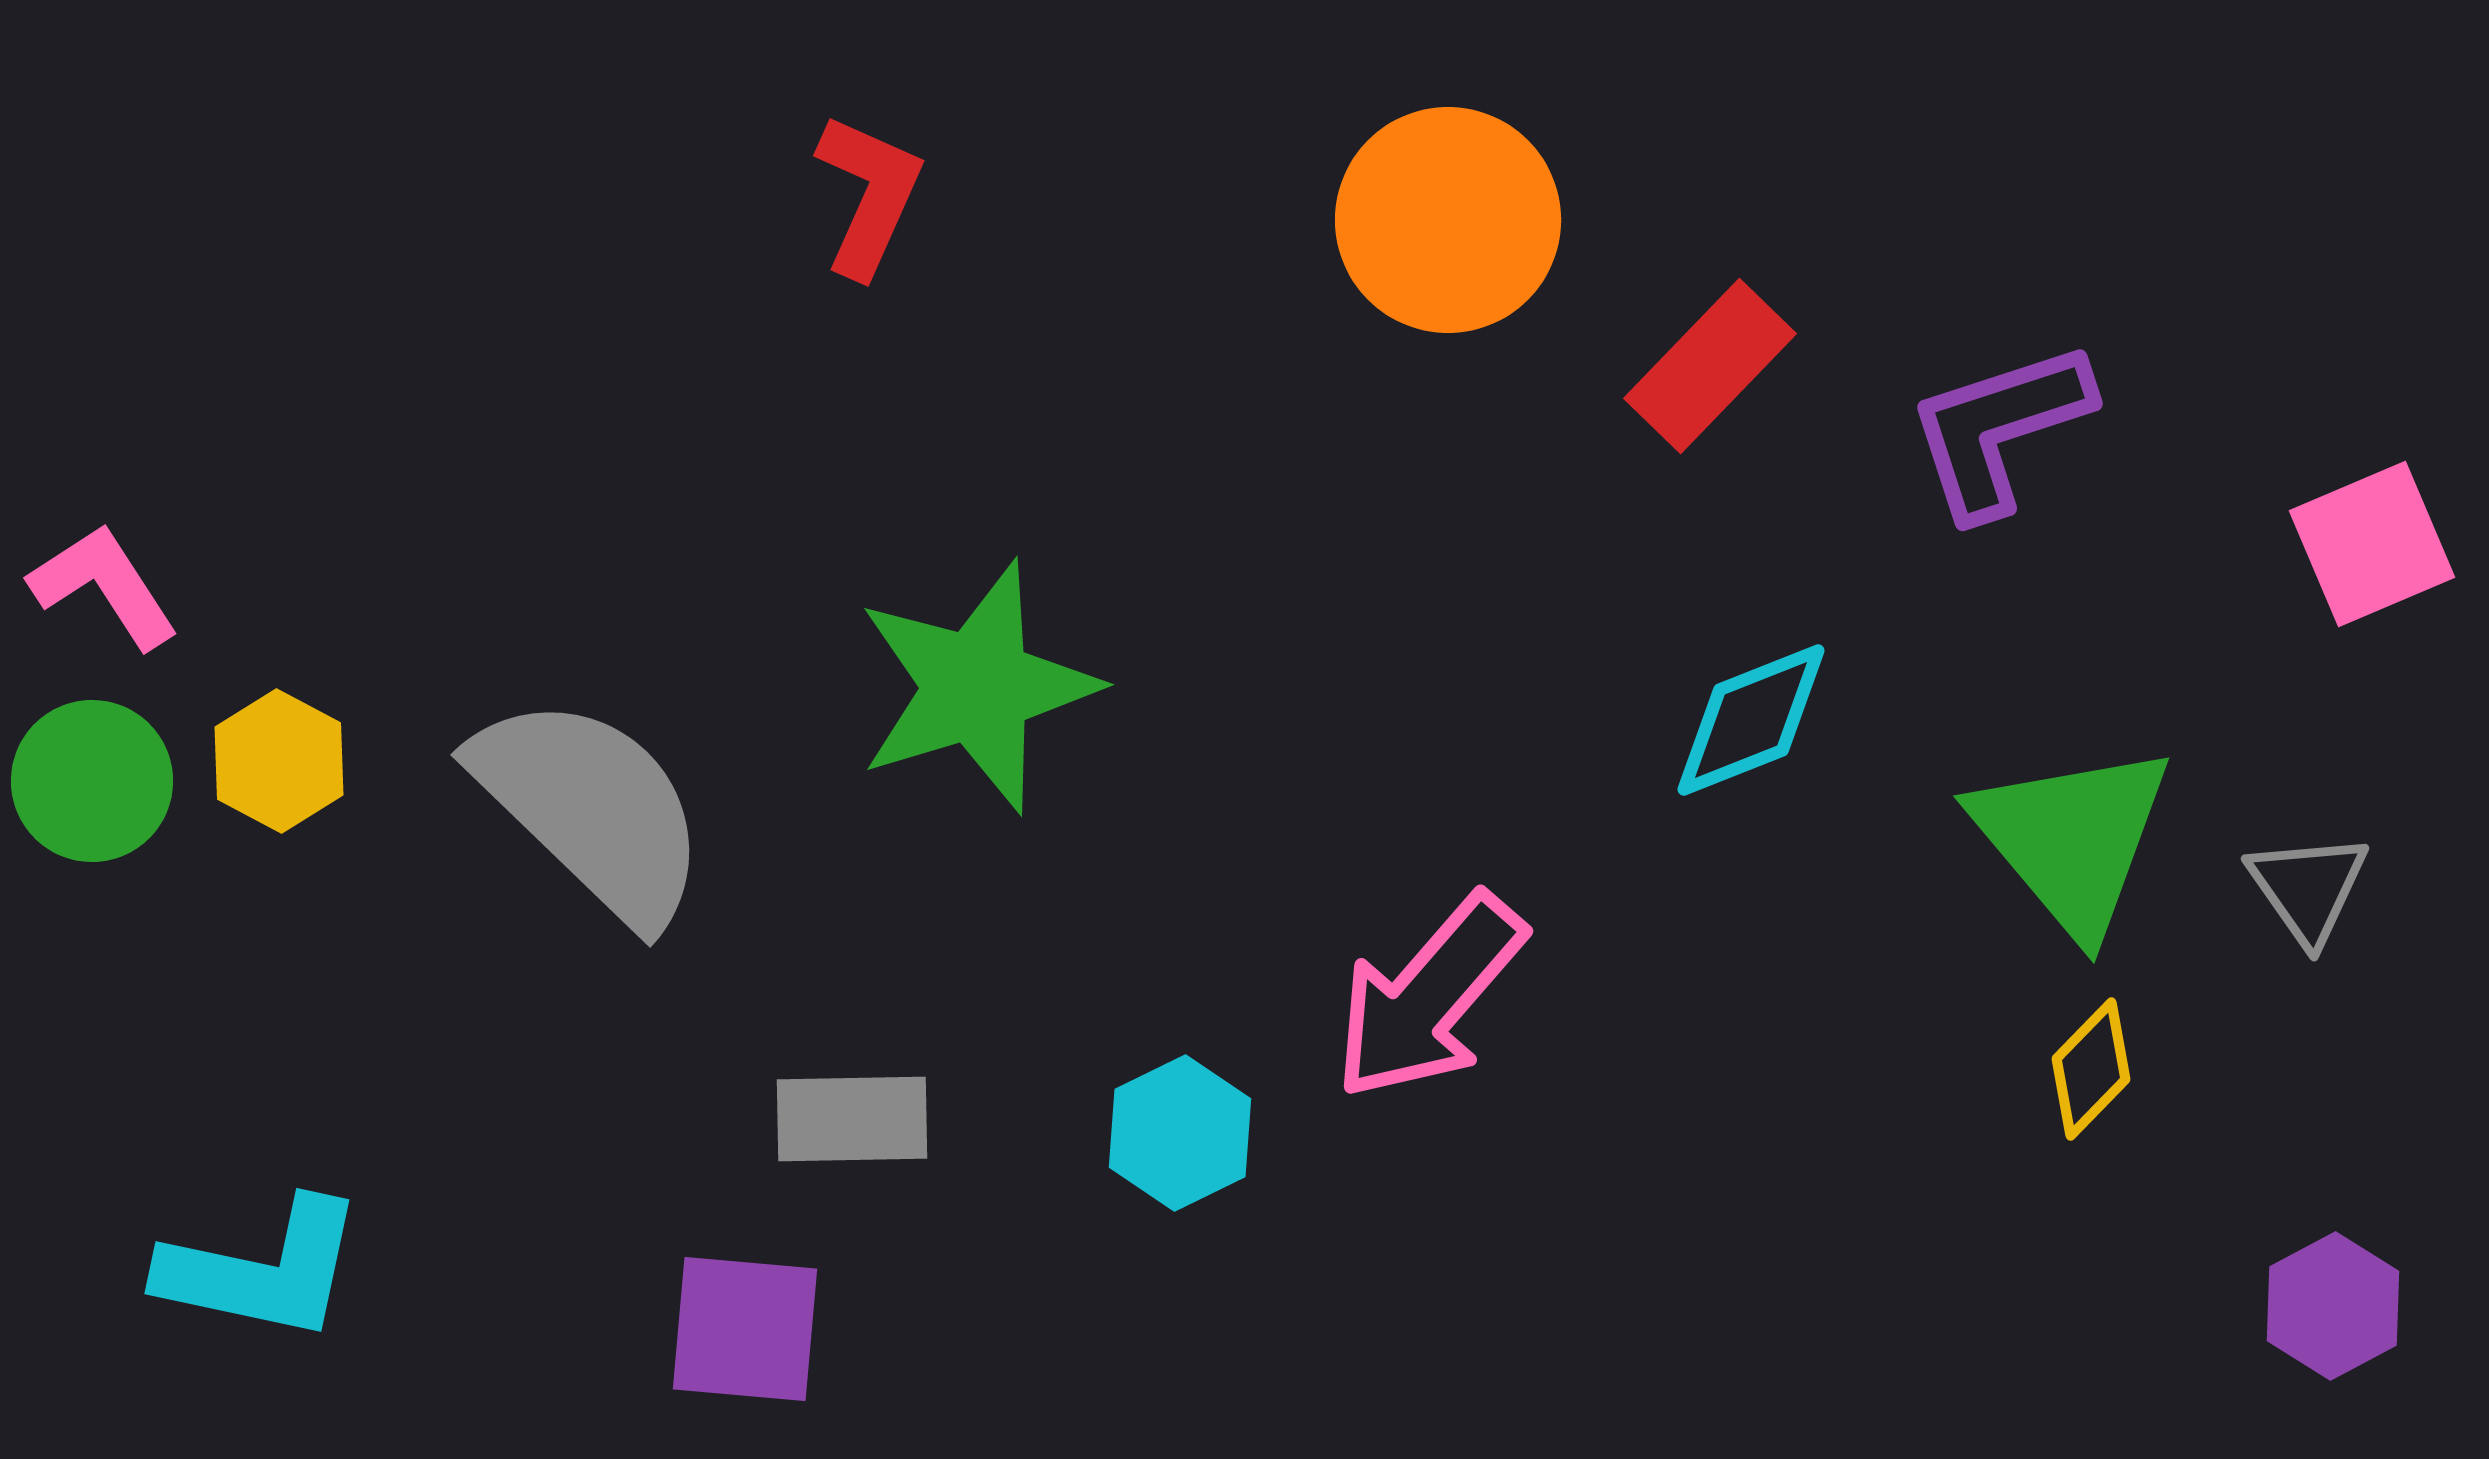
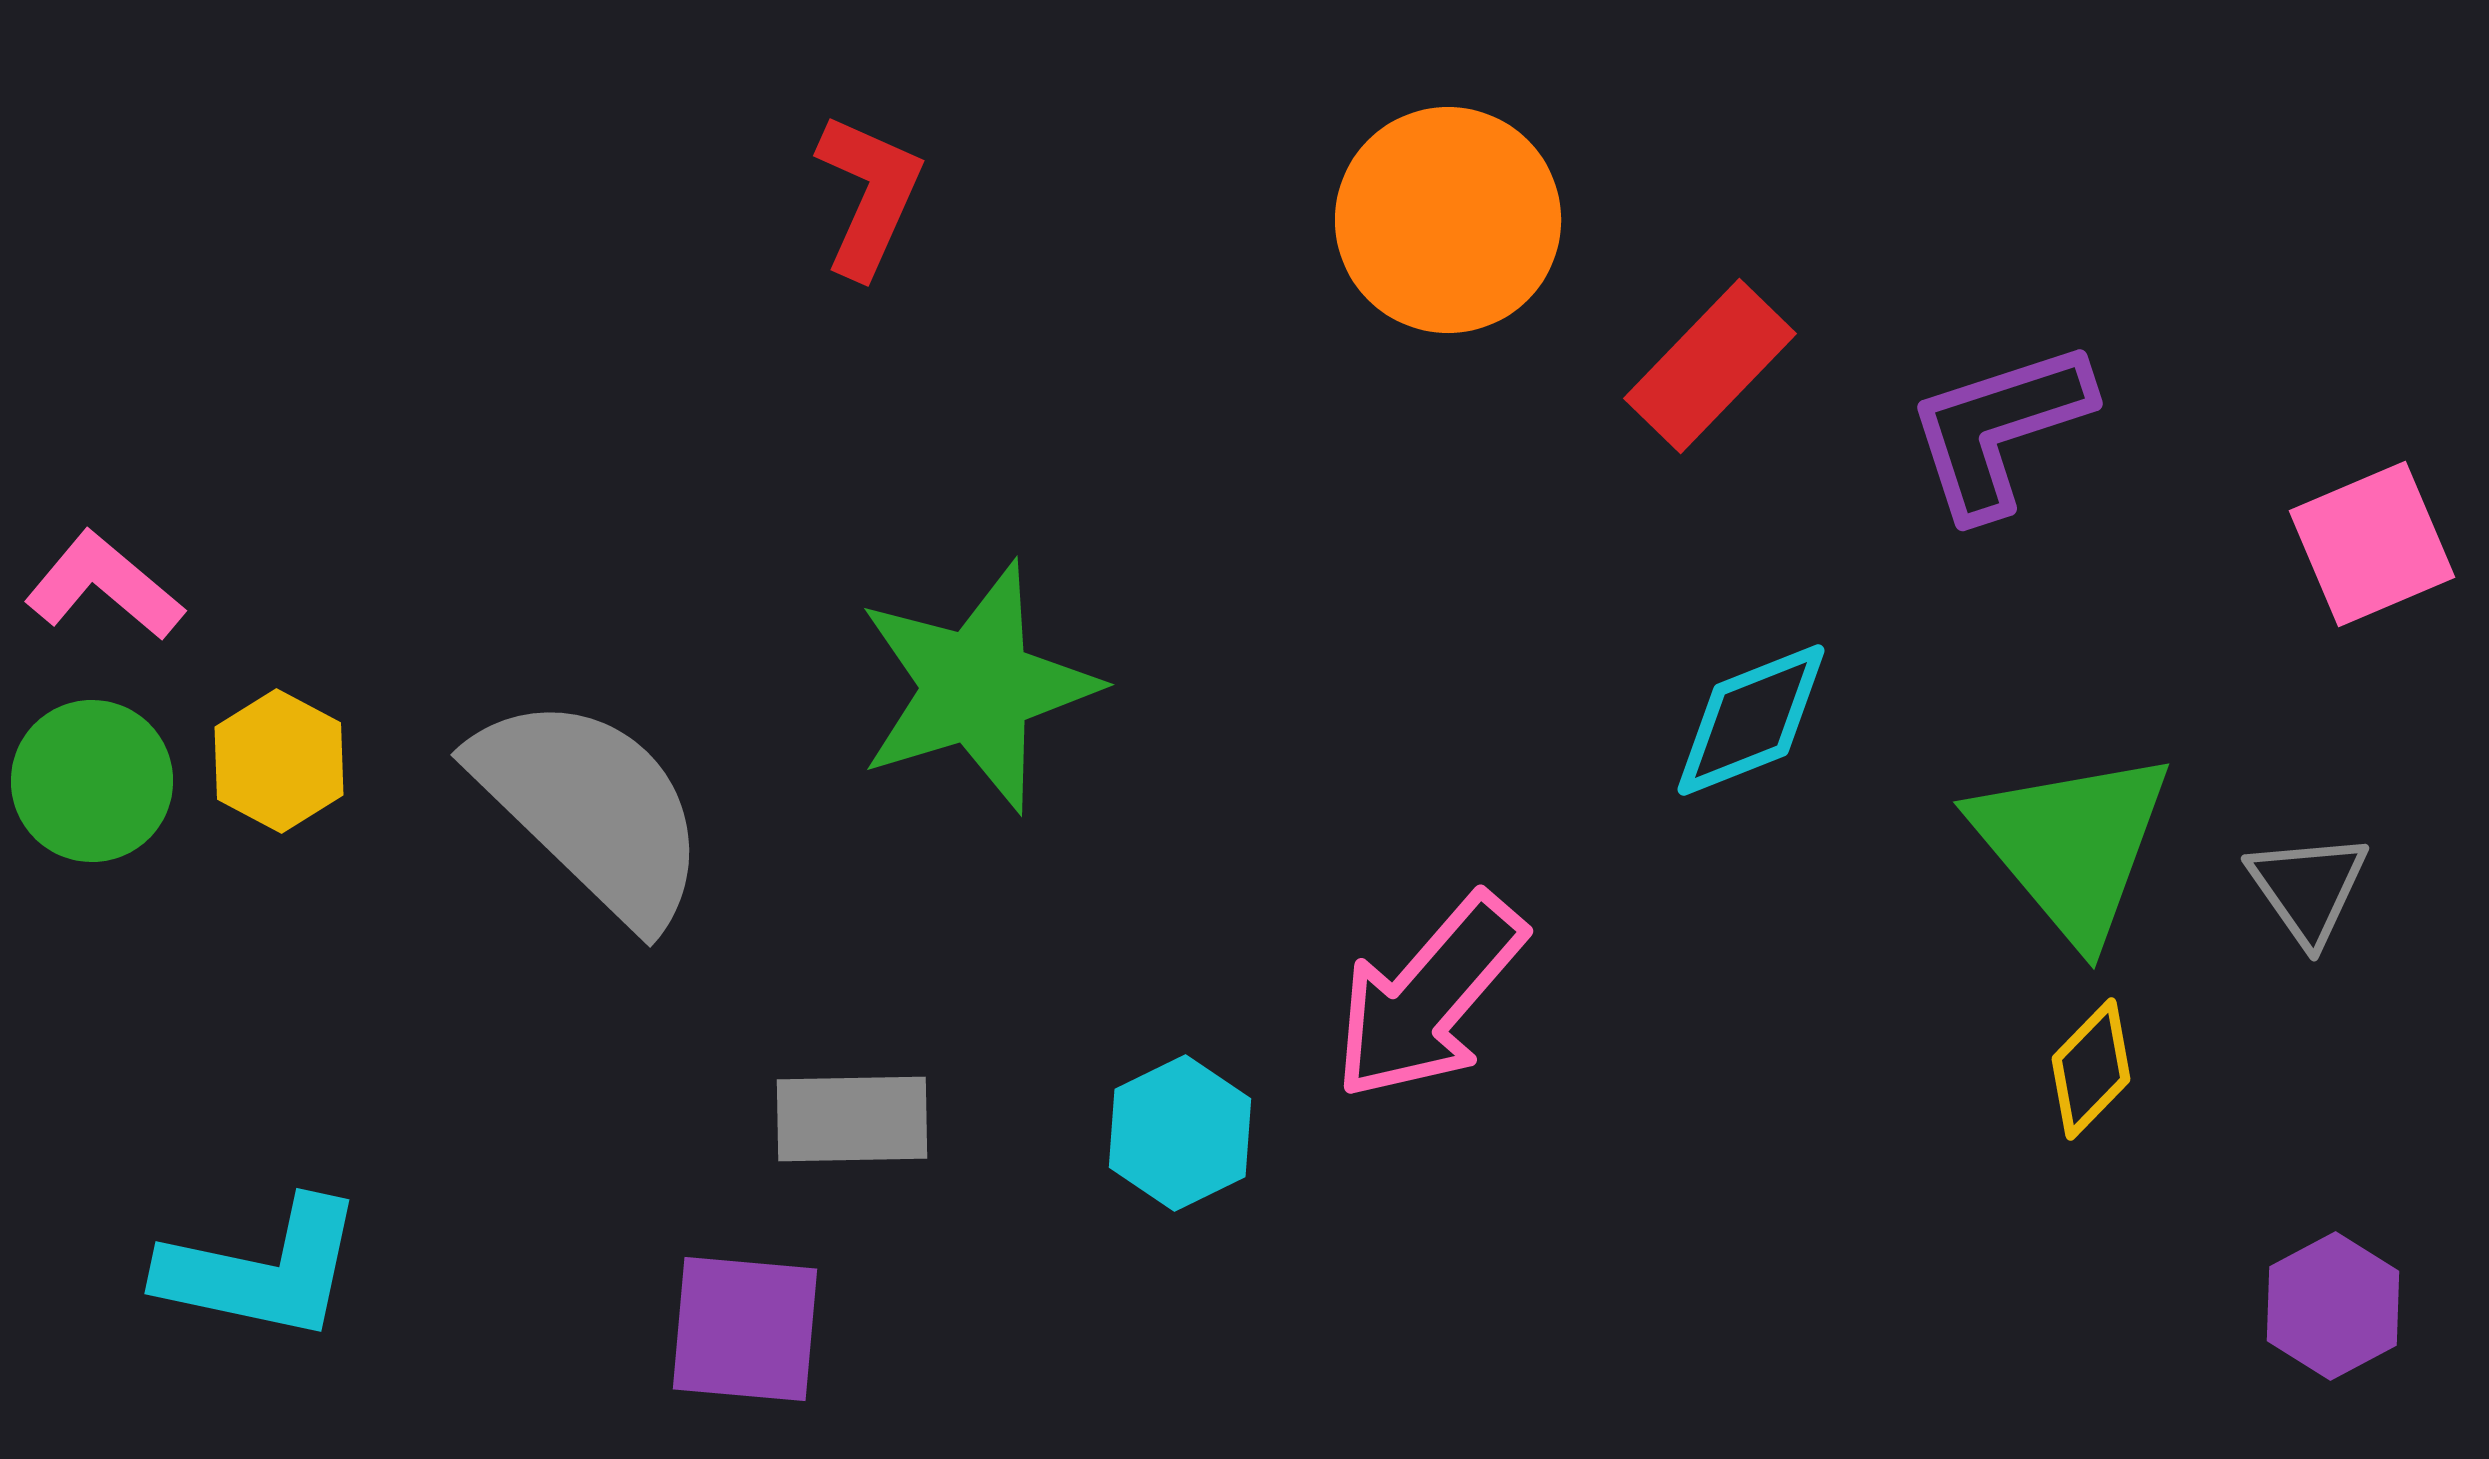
pink L-shape: rotated 17 degrees counterclockwise
green triangle: moved 6 px down
